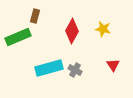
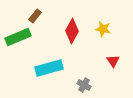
brown rectangle: rotated 24 degrees clockwise
red triangle: moved 4 px up
gray cross: moved 9 px right, 15 px down
